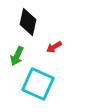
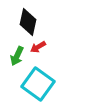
red arrow: moved 16 px left
cyan square: rotated 12 degrees clockwise
